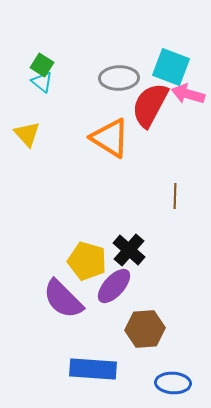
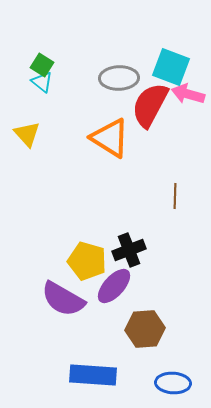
black cross: rotated 28 degrees clockwise
purple semicircle: rotated 15 degrees counterclockwise
blue rectangle: moved 6 px down
